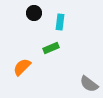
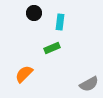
green rectangle: moved 1 px right
orange semicircle: moved 2 px right, 7 px down
gray semicircle: rotated 66 degrees counterclockwise
